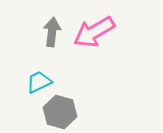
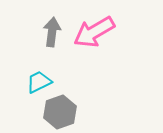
gray hexagon: rotated 24 degrees clockwise
